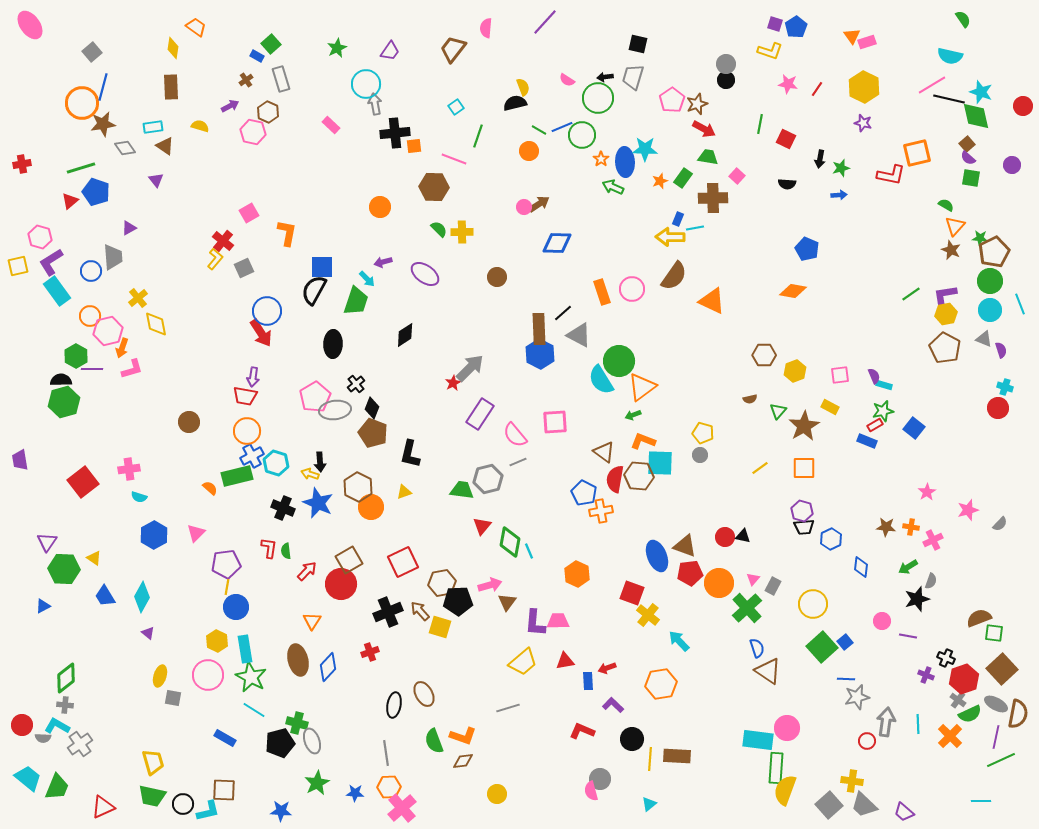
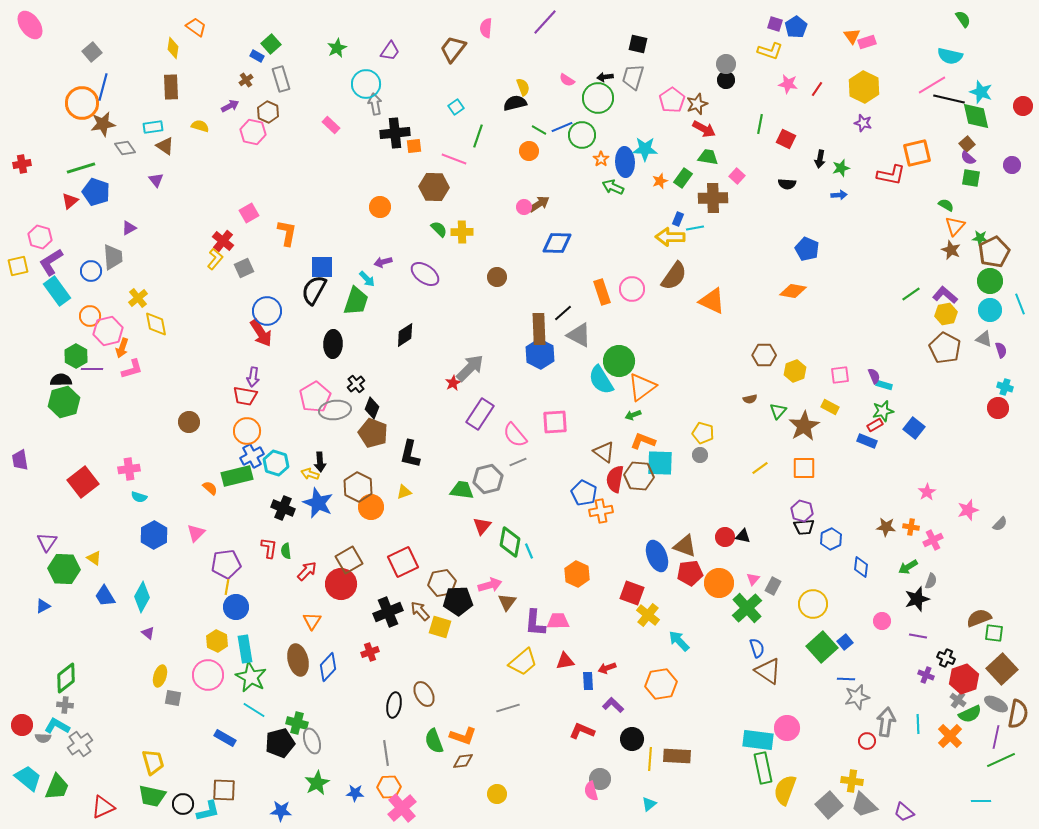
purple L-shape at (945, 295): rotated 50 degrees clockwise
purple line at (908, 636): moved 10 px right
green rectangle at (776, 768): moved 13 px left; rotated 16 degrees counterclockwise
